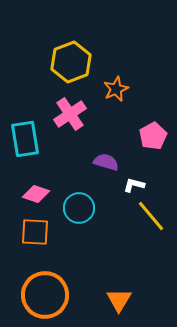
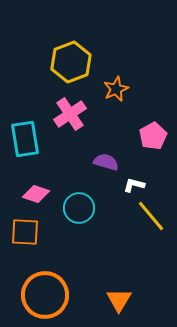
orange square: moved 10 px left
